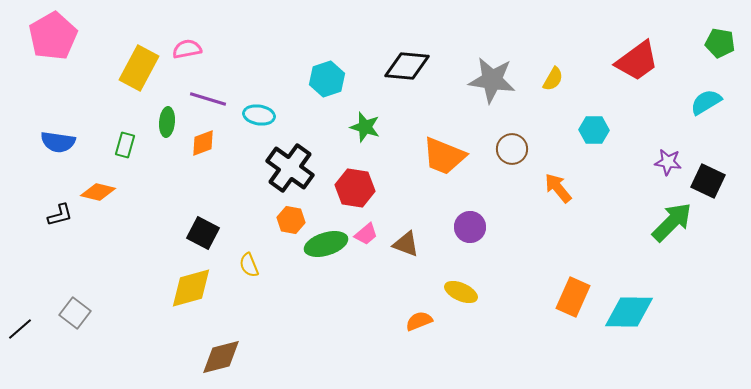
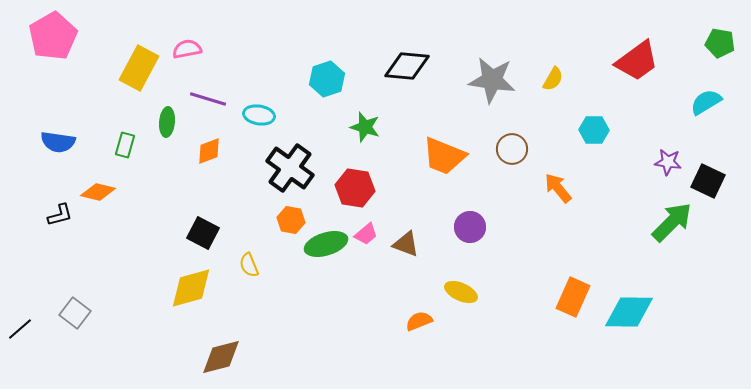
orange diamond at (203, 143): moved 6 px right, 8 px down
